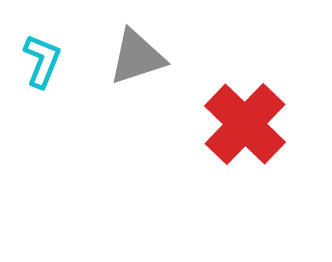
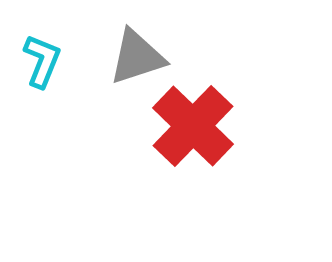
red cross: moved 52 px left, 2 px down
